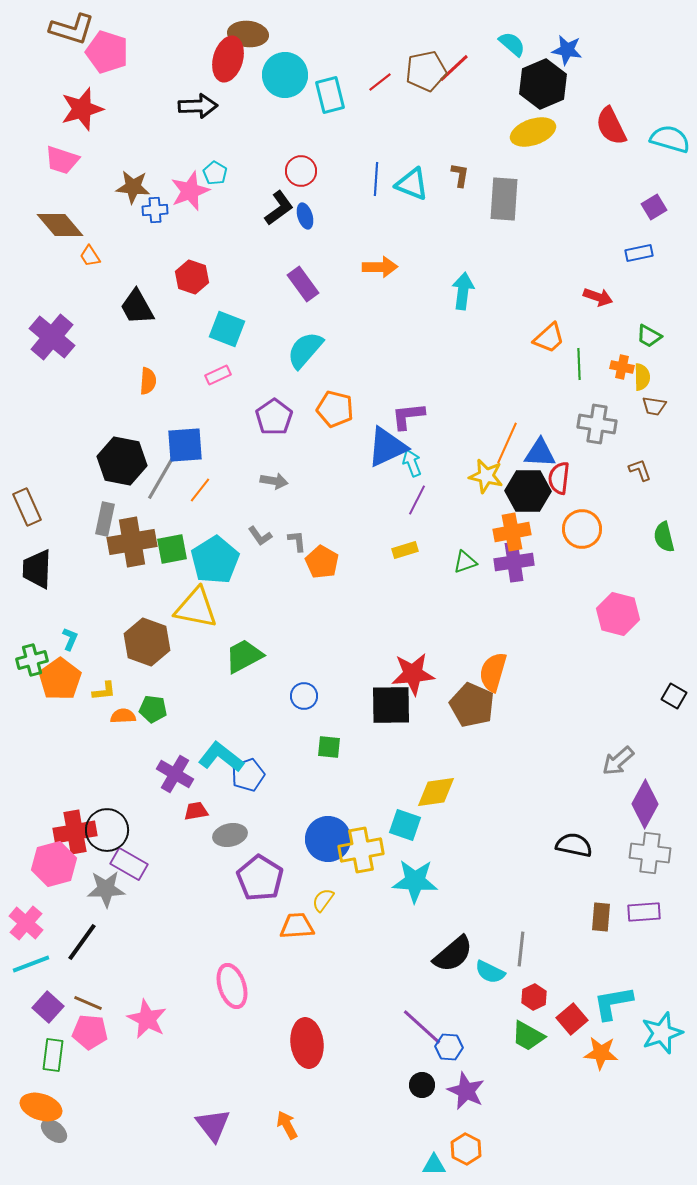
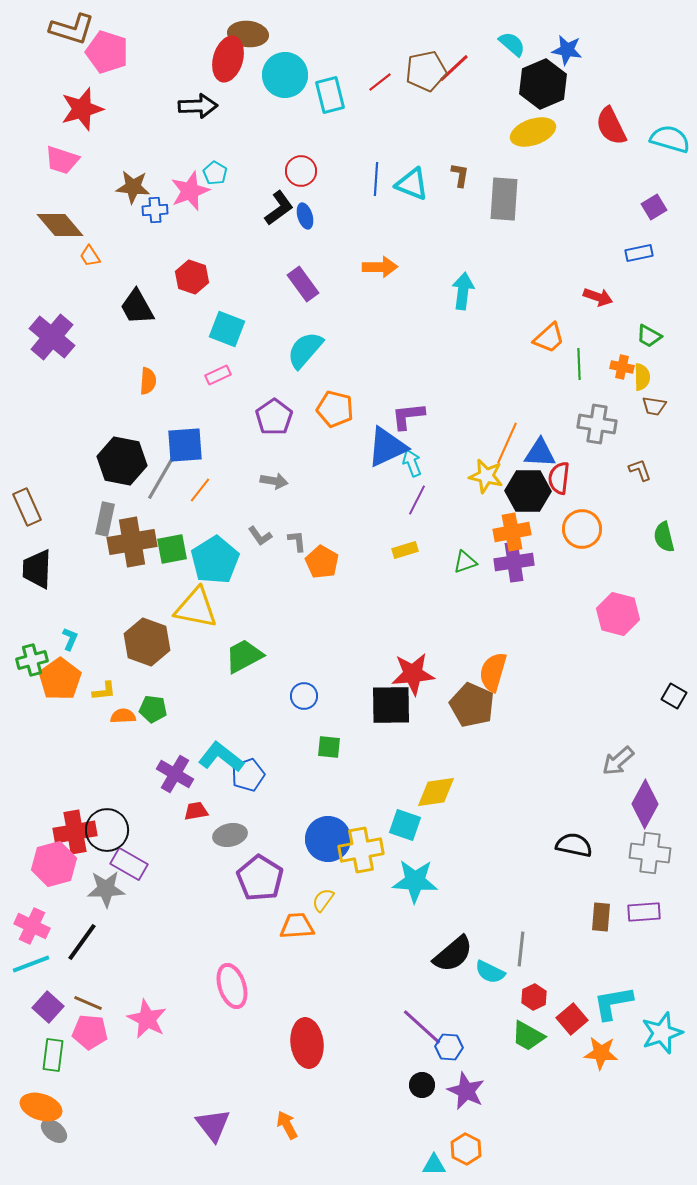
pink cross at (26, 923): moved 6 px right, 3 px down; rotated 16 degrees counterclockwise
